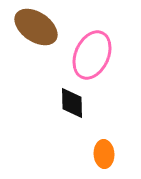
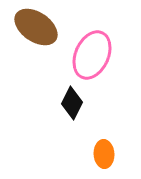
black diamond: rotated 28 degrees clockwise
